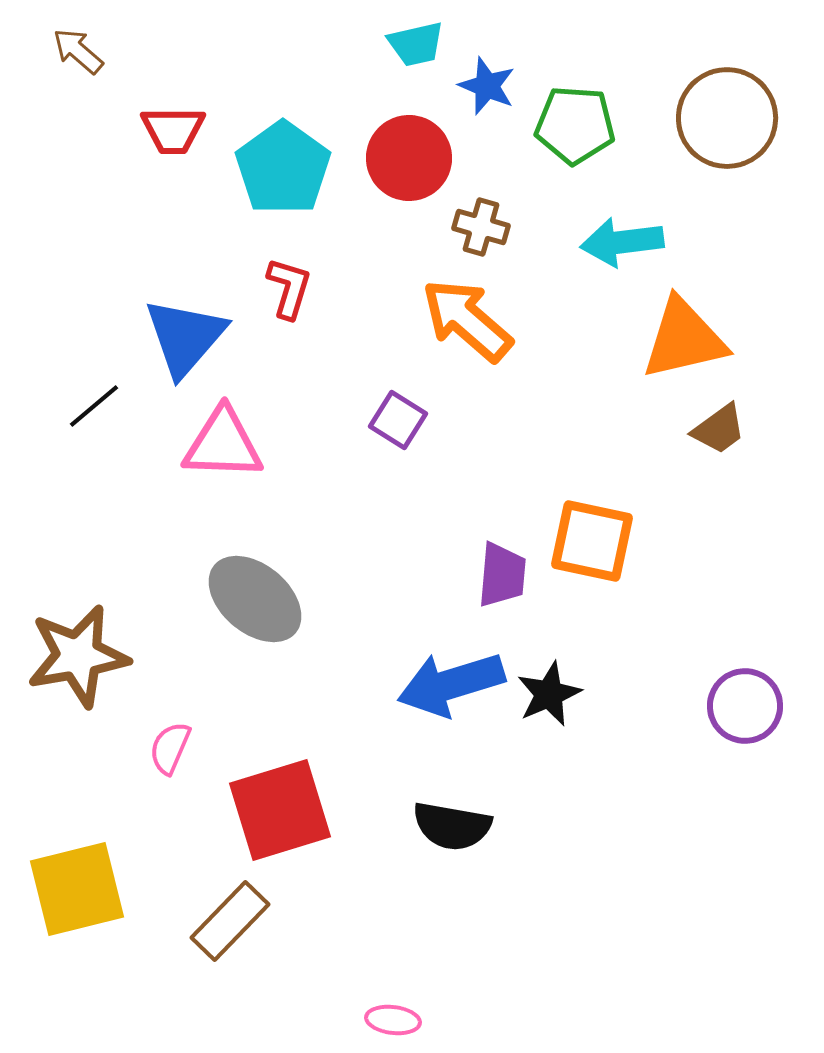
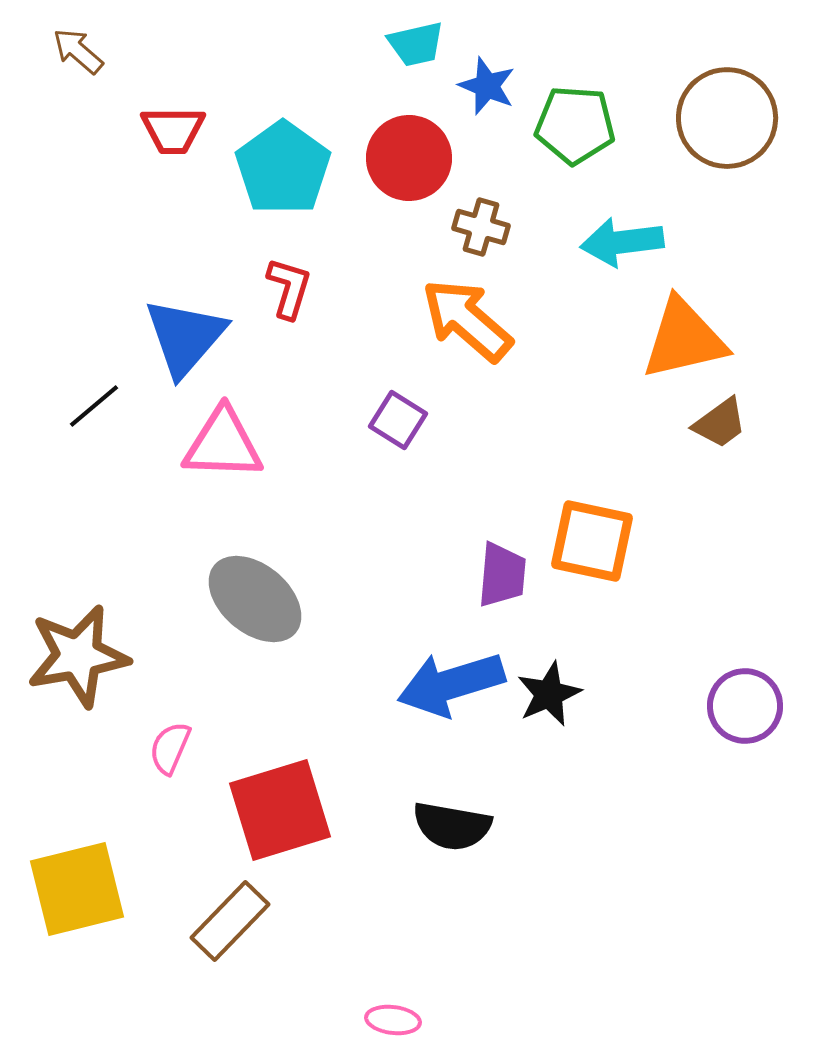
brown trapezoid: moved 1 px right, 6 px up
